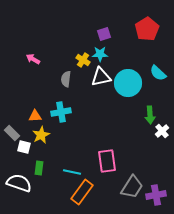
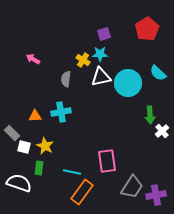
yellow star: moved 4 px right, 11 px down; rotated 18 degrees counterclockwise
